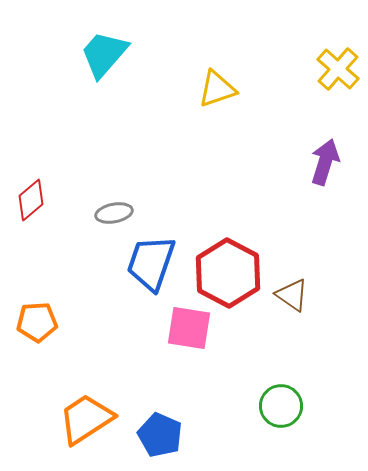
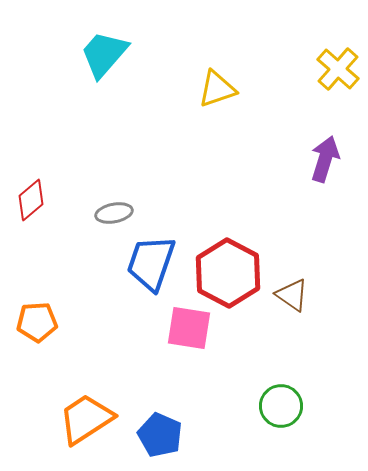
purple arrow: moved 3 px up
